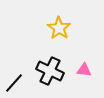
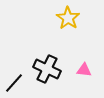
yellow star: moved 9 px right, 10 px up
black cross: moved 3 px left, 2 px up
